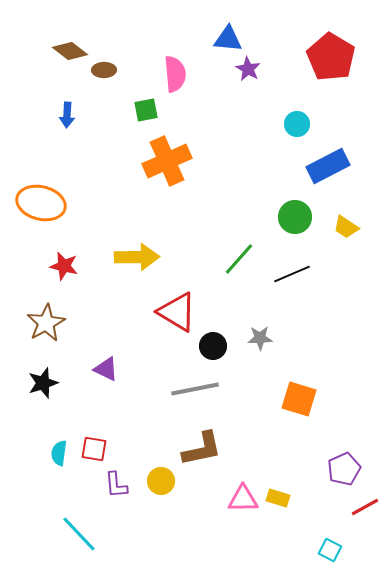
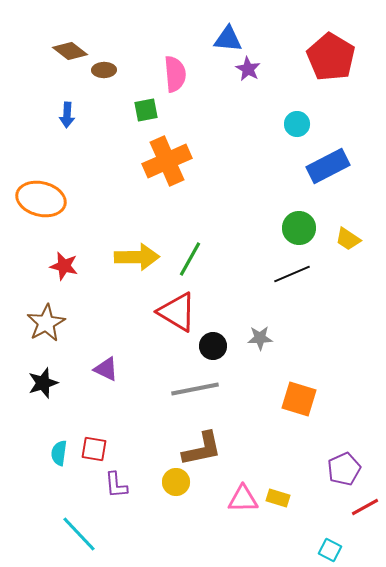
orange ellipse: moved 4 px up
green circle: moved 4 px right, 11 px down
yellow trapezoid: moved 2 px right, 12 px down
green line: moved 49 px left; rotated 12 degrees counterclockwise
yellow circle: moved 15 px right, 1 px down
